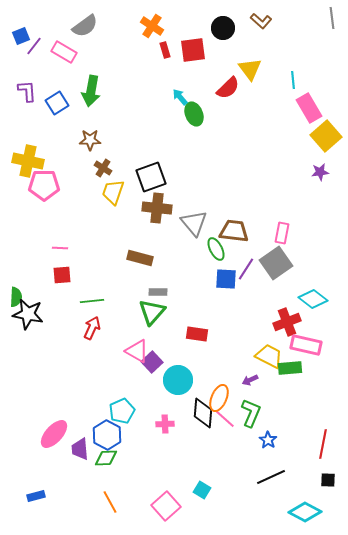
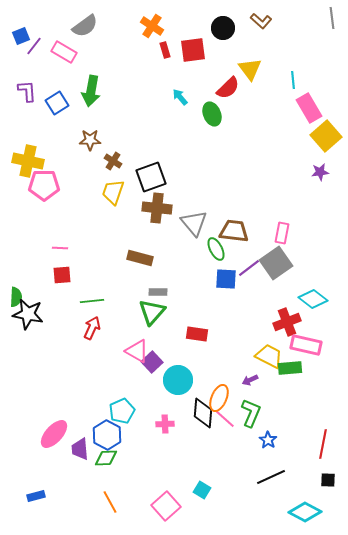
green ellipse at (194, 114): moved 18 px right
brown cross at (103, 168): moved 10 px right, 7 px up
purple line at (246, 269): moved 3 px right, 1 px up; rotated 20 degrees clockwise
